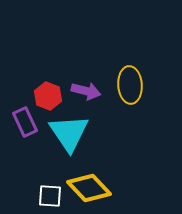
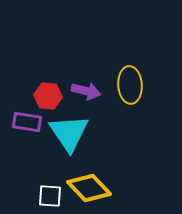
red hexagon: rotated 16 degrees counterclockwise
purple rectangle: moved 2 px right; rotated 56 degrees counterclockwise
